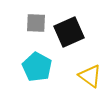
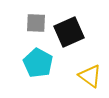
cyan pentagon: moved 1 px right, 4 px up
